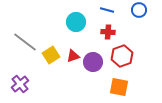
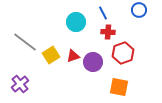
blue line: moved 4 px left, 3 px down; rotated 48 degrees clockwise
red hexagon: moved 1 px right, 3 px up
